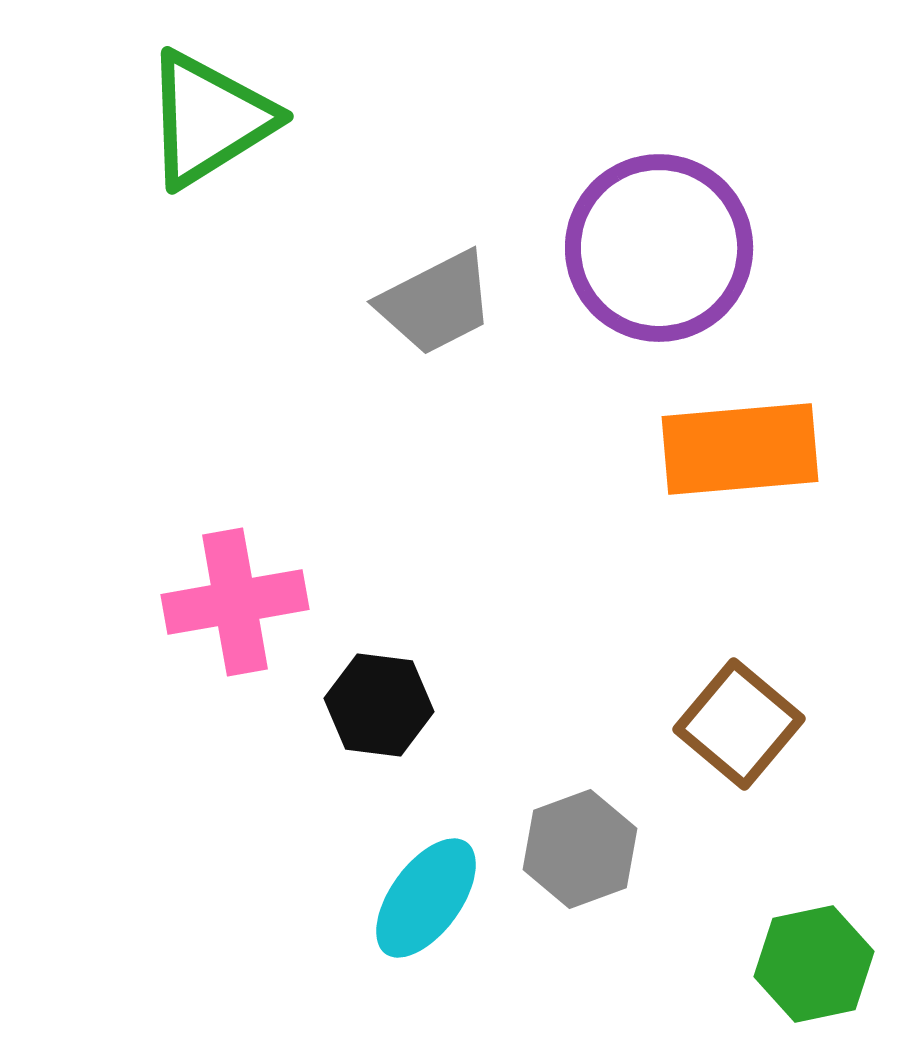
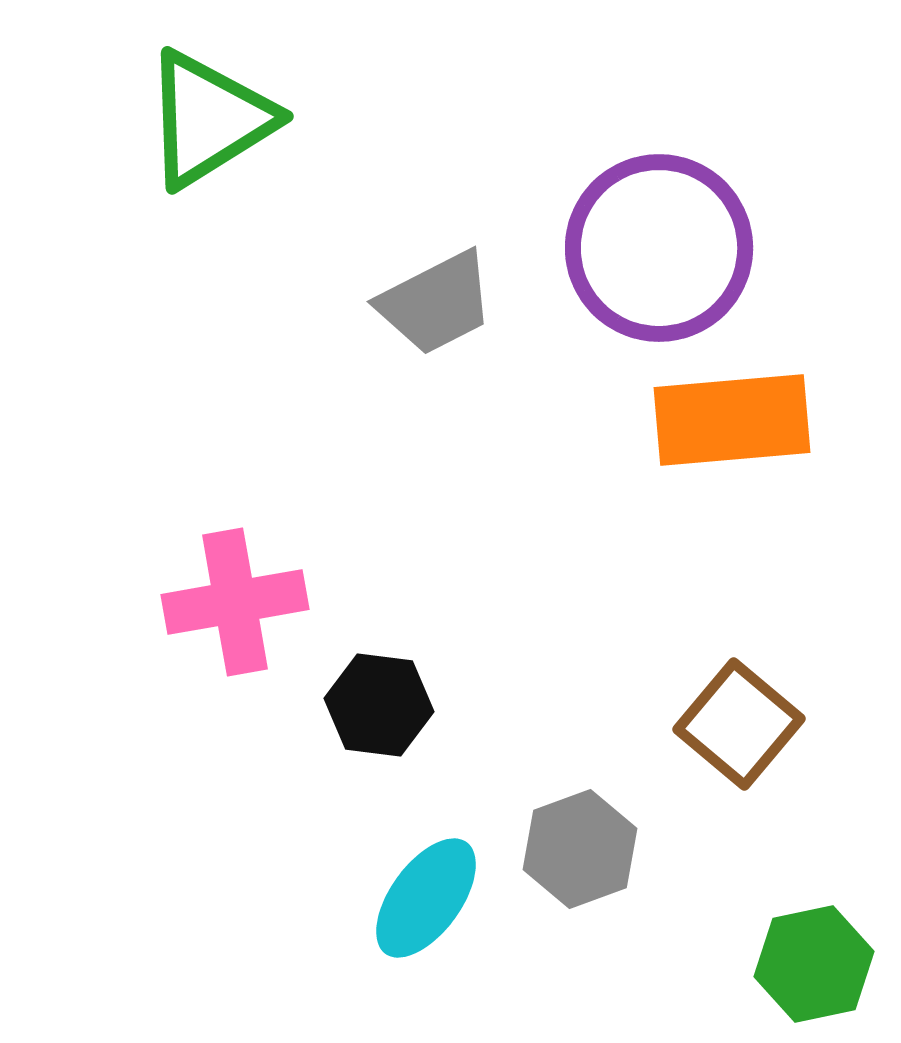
orange rectangle: moved 8 px left, 29 px up
